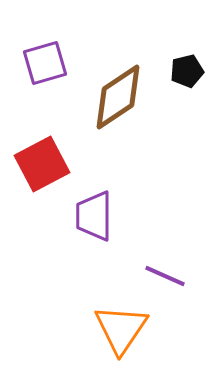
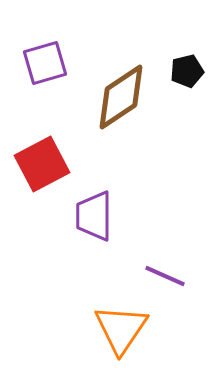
brown diamond: moved 3 px right
